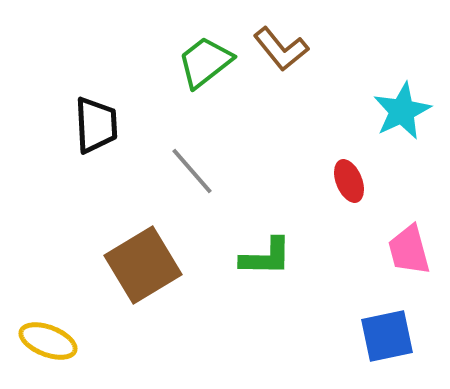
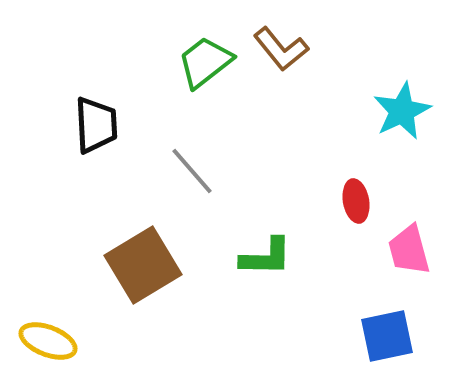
red ellipse: moved 7 px right, 20 px down; rotated 12 degrees clockwise
